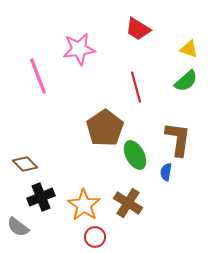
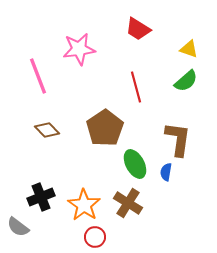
green ellipse: moved 9 px down
brown diamond: moved 22 px right, 34 px up
